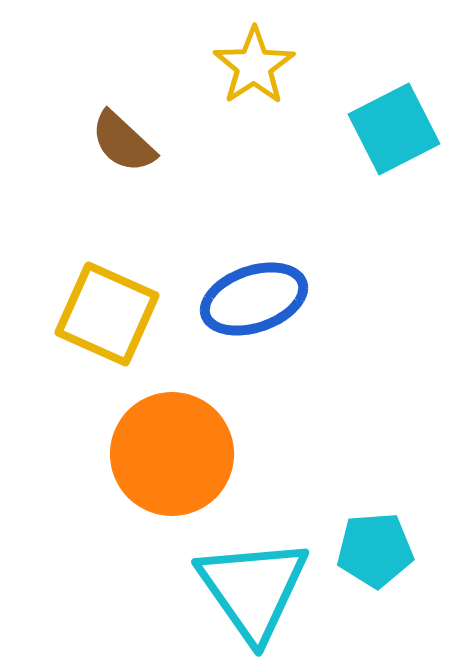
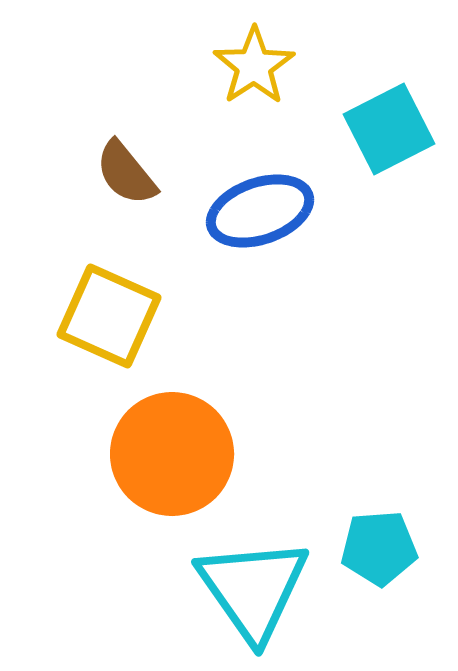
cyan square: moved 5 px left
brown semicircle: moved 3 px right, 31 px down; rotated 8 degrees clockwise
blue ellipse: moved 6 px right, 88 px up
yellow square: moved 2 px right, 2 px down
cyan pentagon: moved 4 px right, 2 px up
